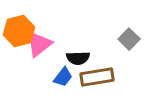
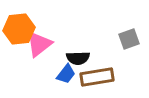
orange hexagon: moved 2 px up; rotated 8 degrees clockwise
gray square: rotated 25 degrees clockwise
blue trapezoid: moved 3 px right, 3 px up
